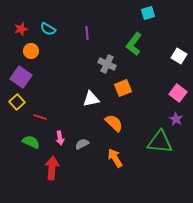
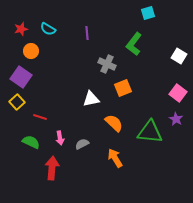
green triangle: moved 10 px left, 10 px up
